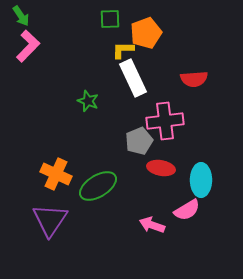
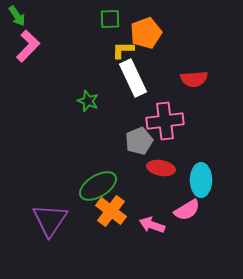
green arrow: moved 4 px left
orange cross: moved 55 px right, 37 px down; rotated 12 degrees clockwise
